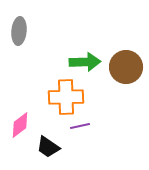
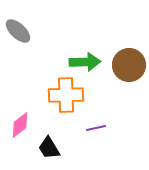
gray ellipse: moved 1 px left; rotated 52 degrees counterclockwise
brown circle: moved 3 px right, 2 px up
orange cross: moved 2 px up
purple line: moved 16 px right, 2 px down
black trapezoid: moved 1 px right, 1 px down; rotated 25 degrees clockwise
